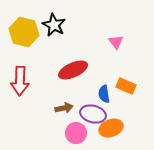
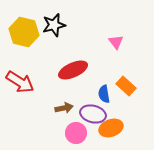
black star: rotated 30 degrees clockwise
red arrow: moved 1 px down; rotated 60 degrees counterclockwise
orange rectangle: rotated 18 degrees clockwise
